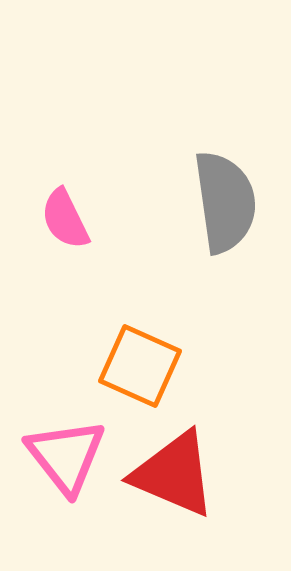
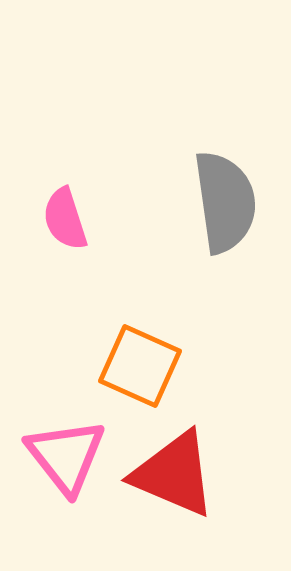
pink semicircle: rotated 8 degrees clockwise
